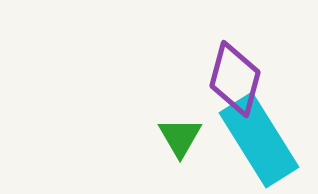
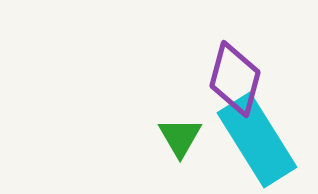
cyan rectangle: moved 2 px left
